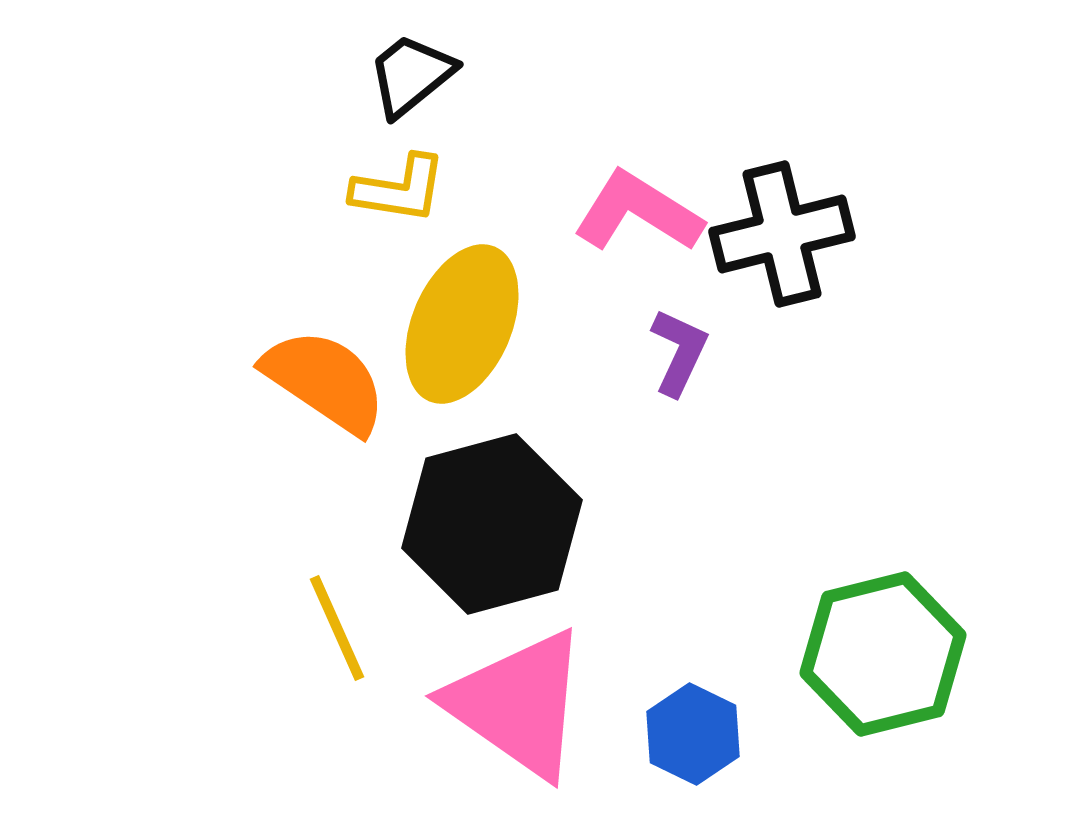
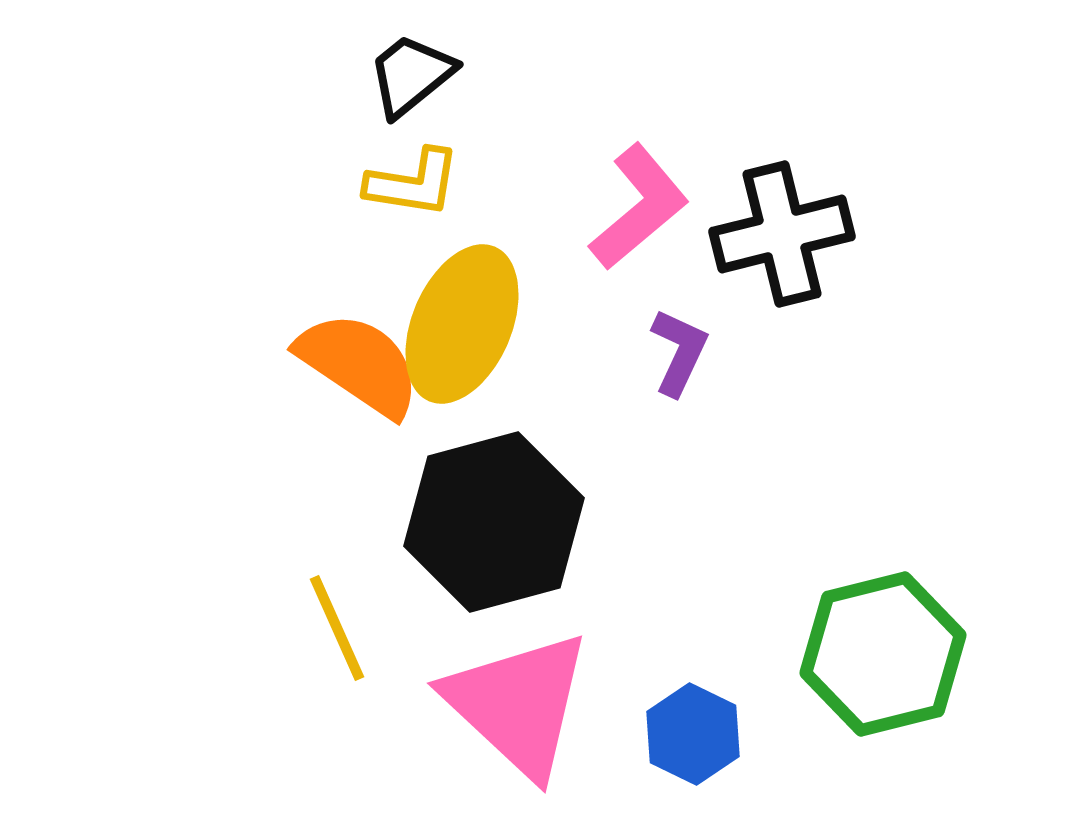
yellow L-shape: moved 14 px right, 6 px up
pink L-shape: moved 1 px right, 5 px up; rotated 108 degrees clockwise
orange semicircle: moved 34 px right, 17 px up
black hexagon: moved 2 px right, 2 px up
pink triangle: rotated 8 degrees clockwise
